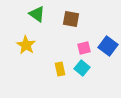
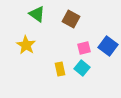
brown square: rotated 18 degrees clockwise
